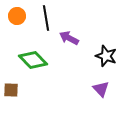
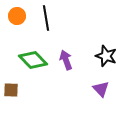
purple arrow: moved 3 px left, 22 px down; rotated 42 degrees clockwise
